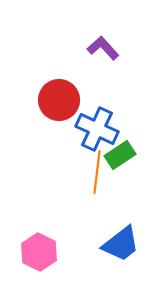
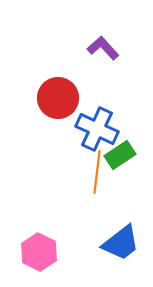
red circle: moved 1 px left, 2 px up
blue trapezoid: moved 1 px up
